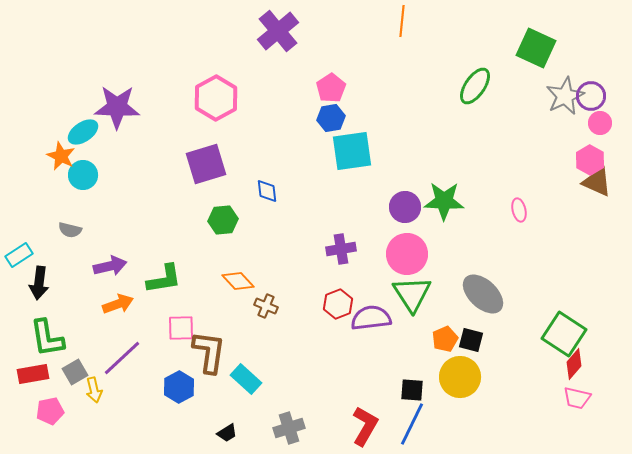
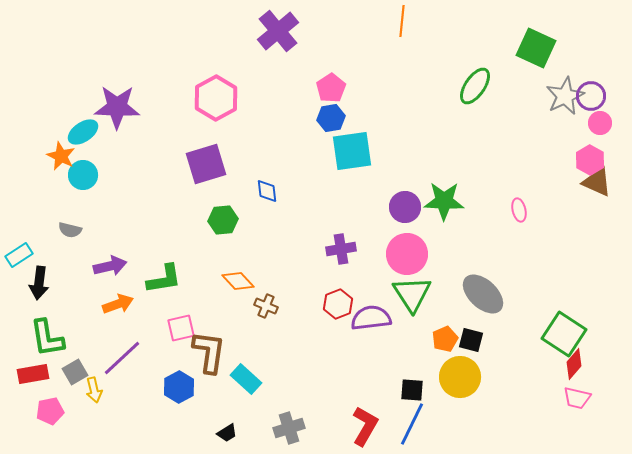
pink square at (181, 328): rotated 12 degrees counterclockwise
